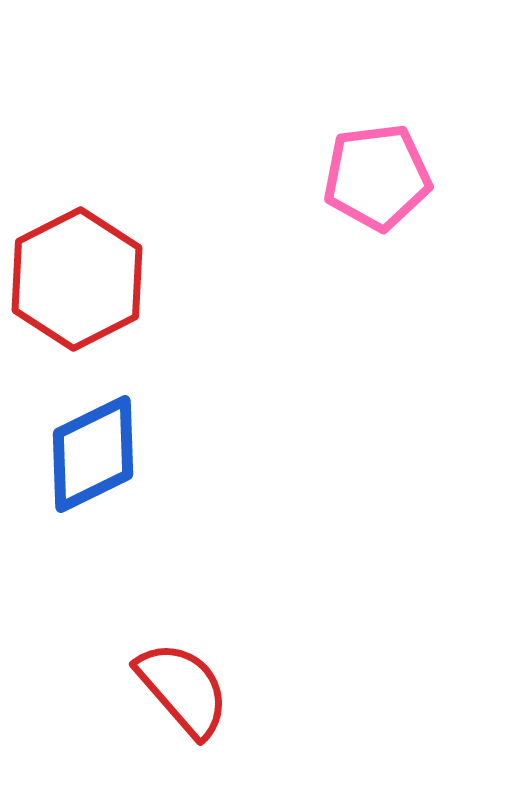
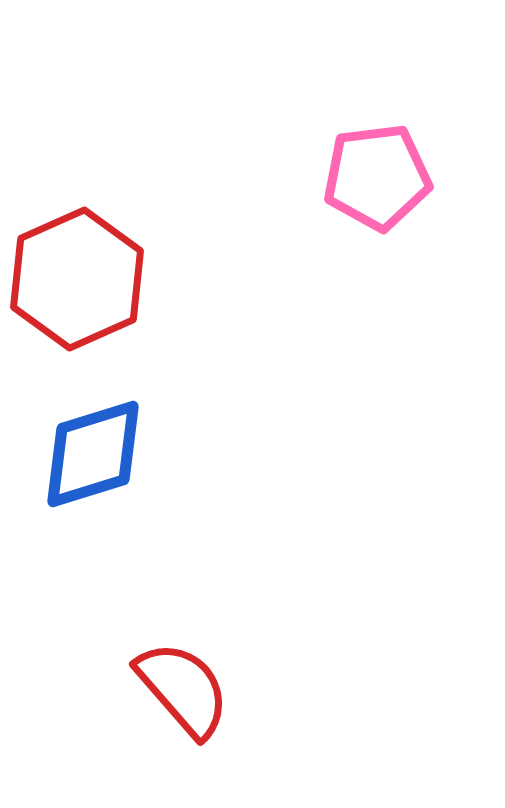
red hexagon: rotated 3 degrees clockwise
blue diamond: rotated 9 degrees clockwise
